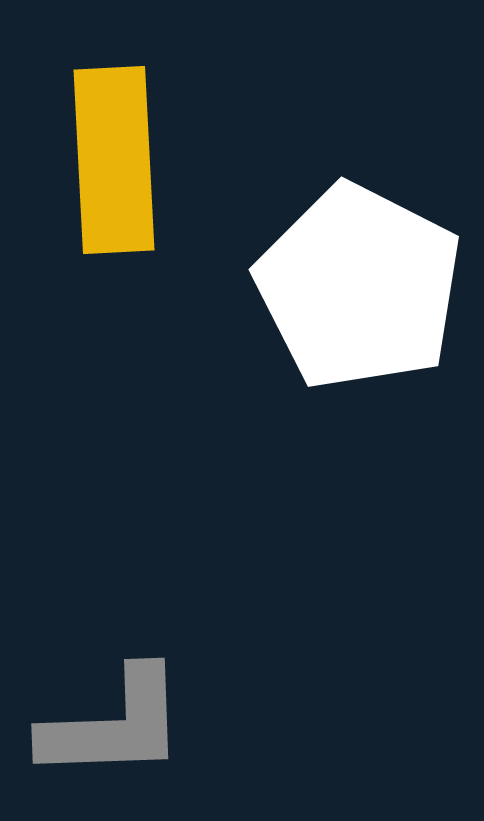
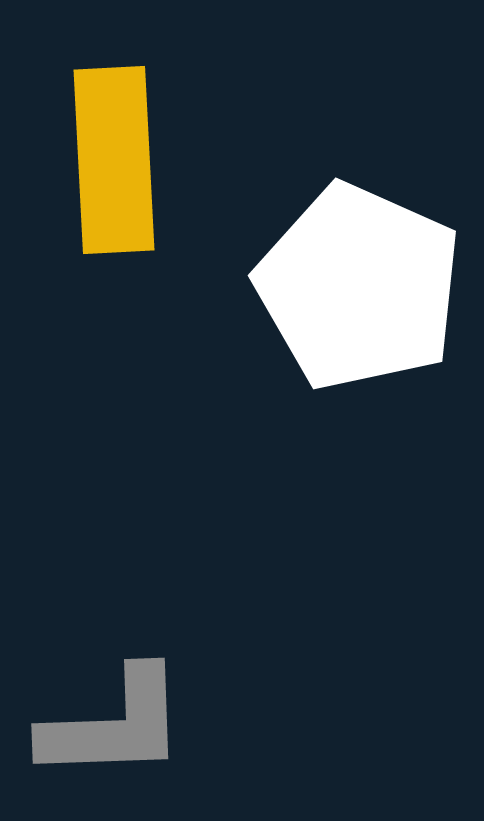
white pentagon: rotated 3 degrees counterclockwise
